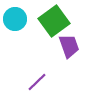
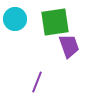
green square: moved 1 px right, 1 px down; rotated 28 degrees clockwise
purple line: rotated 25 degrees counterclockwise
